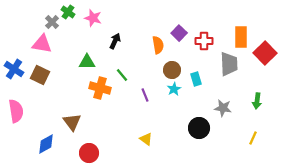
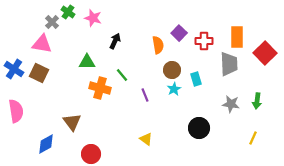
orange rectangle: moved 4 px left
brown square: moved 1 px left, 2 px up
gray star: moved 8 px right, 4 px up
red circle: moved 2 px right, 1 px down
